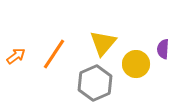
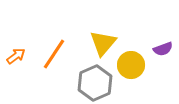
purple semicircle: rotated 114 degrees counterclockwise
yellow circle: moved 5 px left, 1 px down
